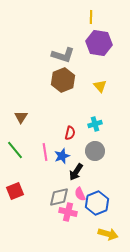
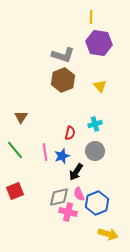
pink semicircle: moved 1 px left
